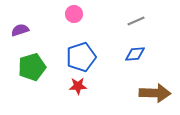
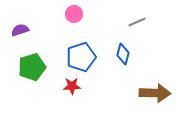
gray line: moved 1 px right, 1 px down
blue diamond: moved 12 px left; rotated 70 degrees counterclockwise
red star: moved 6 px left
